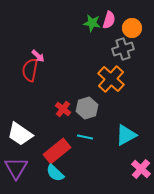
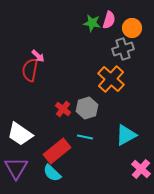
cyan semicircle: moved 3 px left
